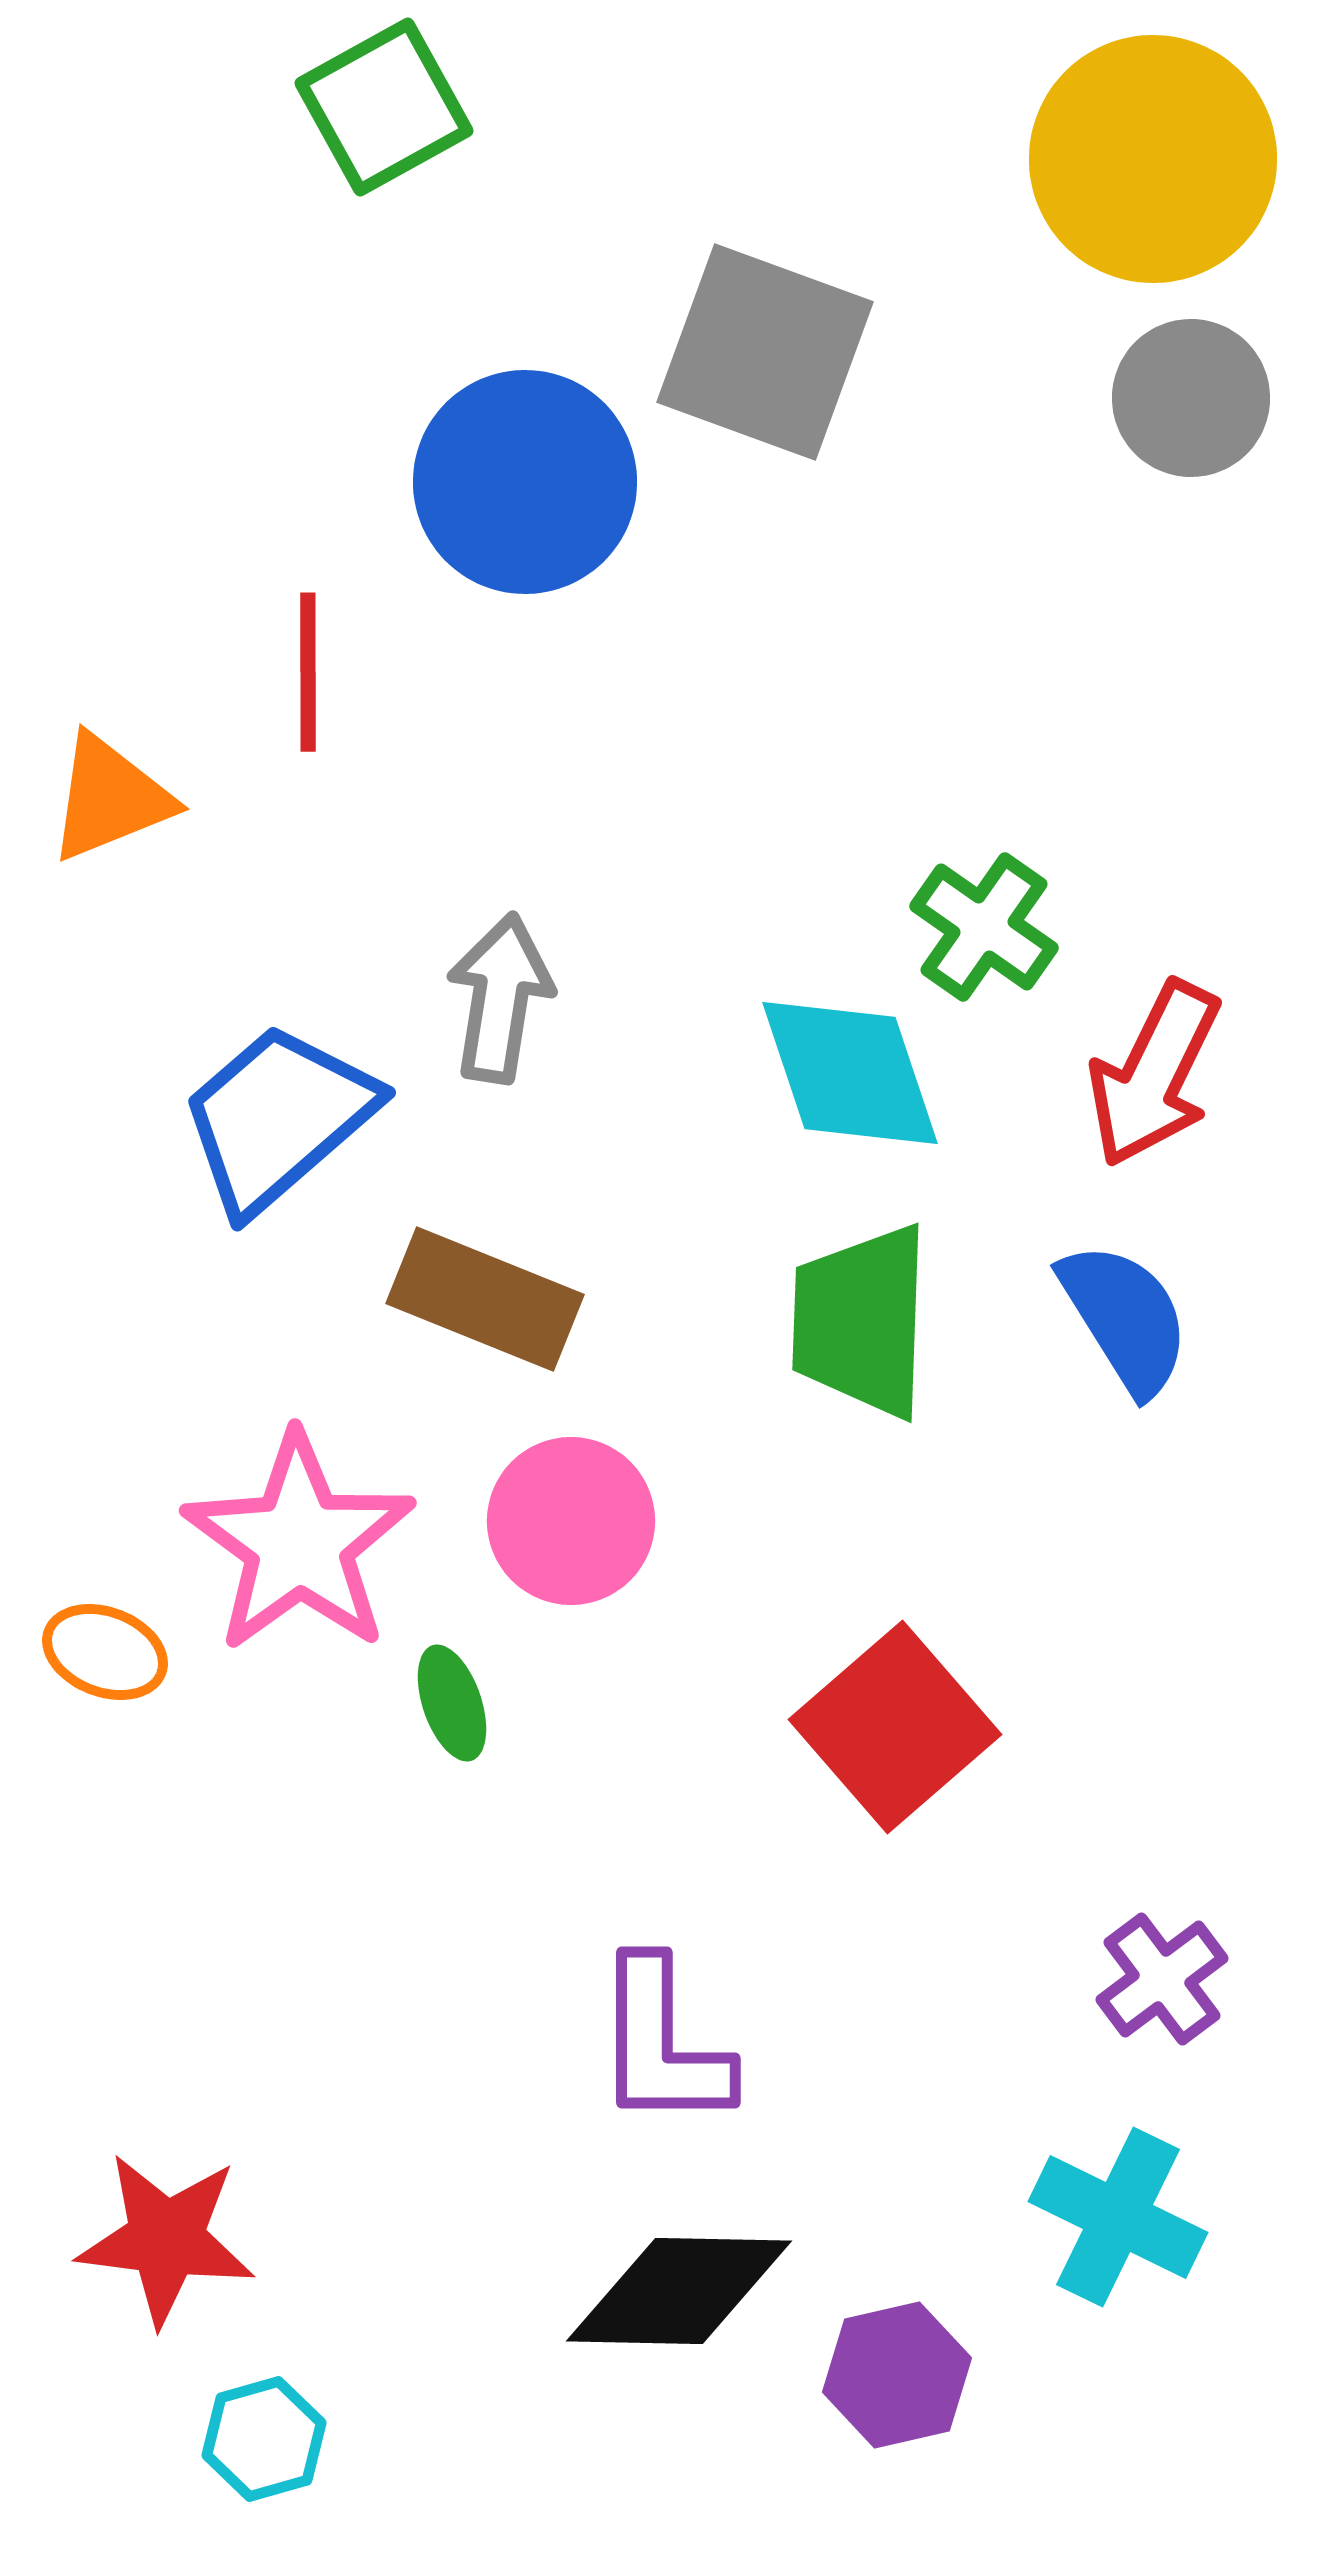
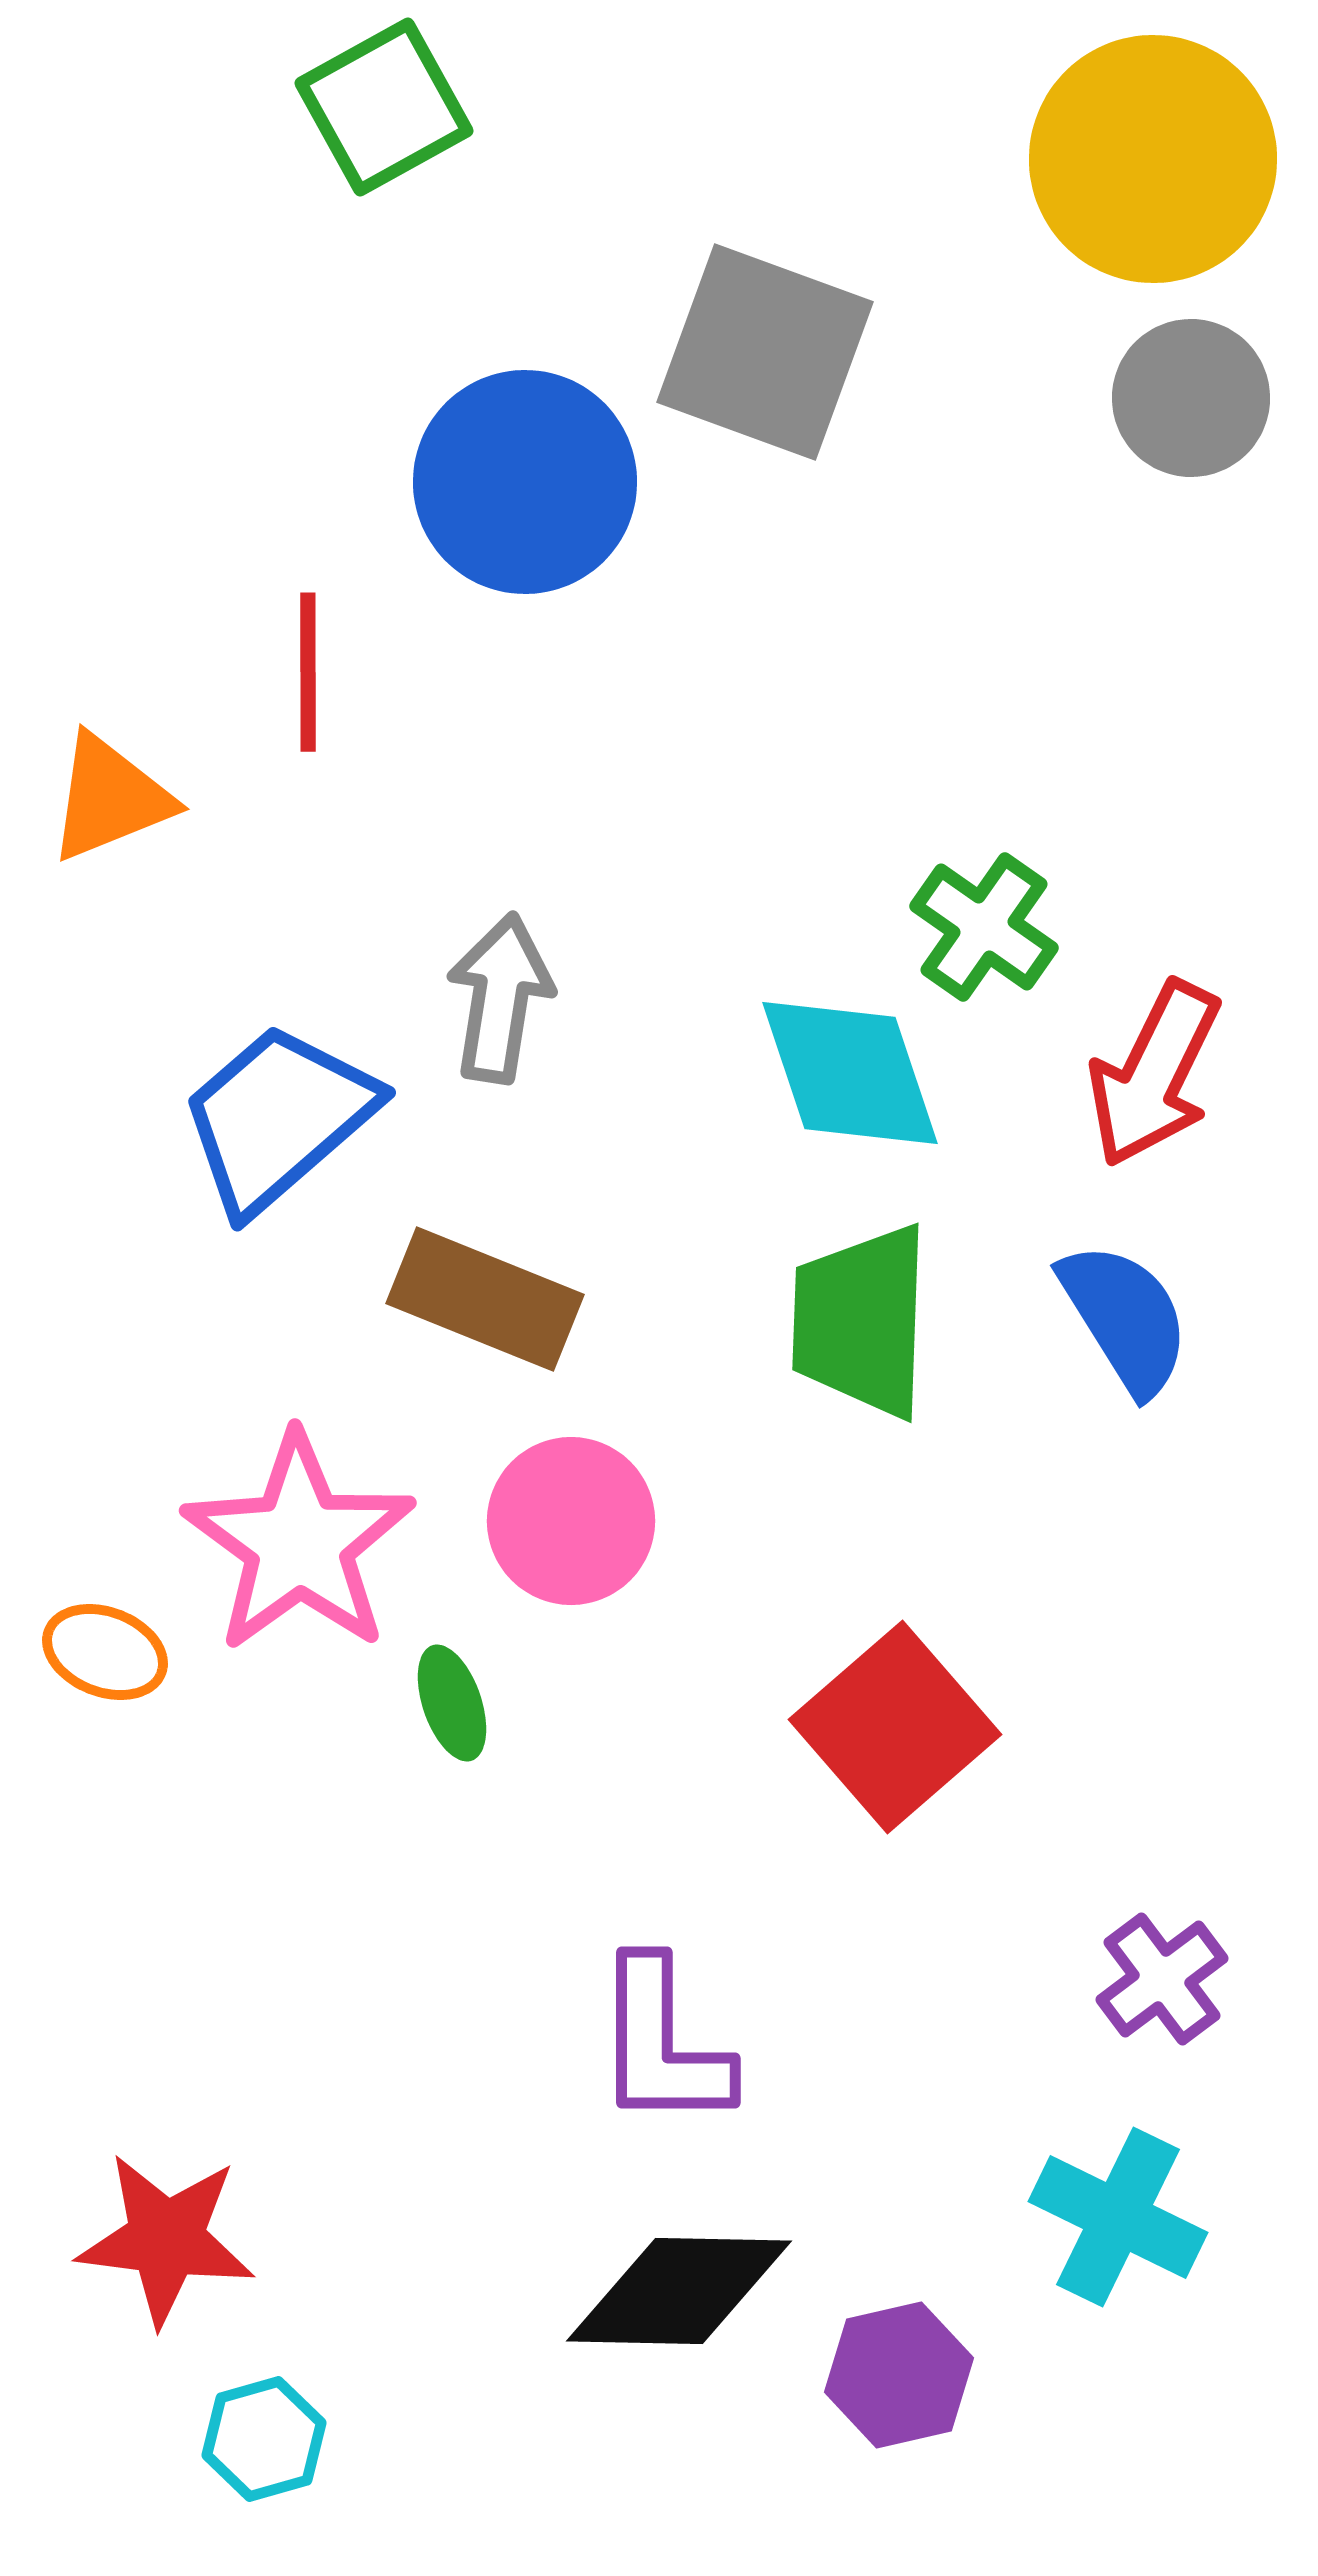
purple hexagon: moved 2 px right
